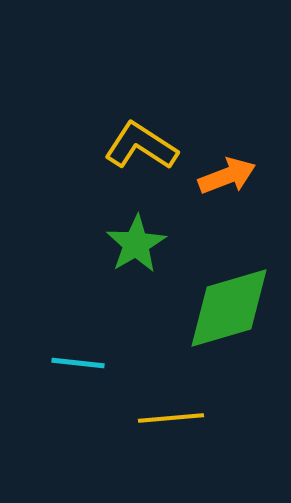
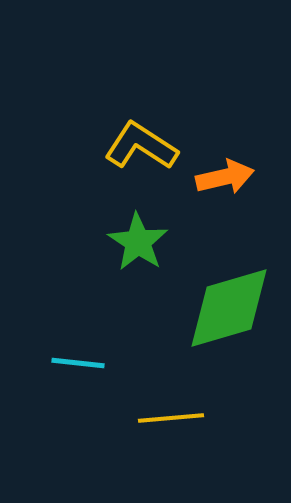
orange arrow: moved 2 px left, 1 px down; rotated 8 degrees clockwise
green star: moved 2 px right, 2 px up; rotated 8 degrees counterclockwise
